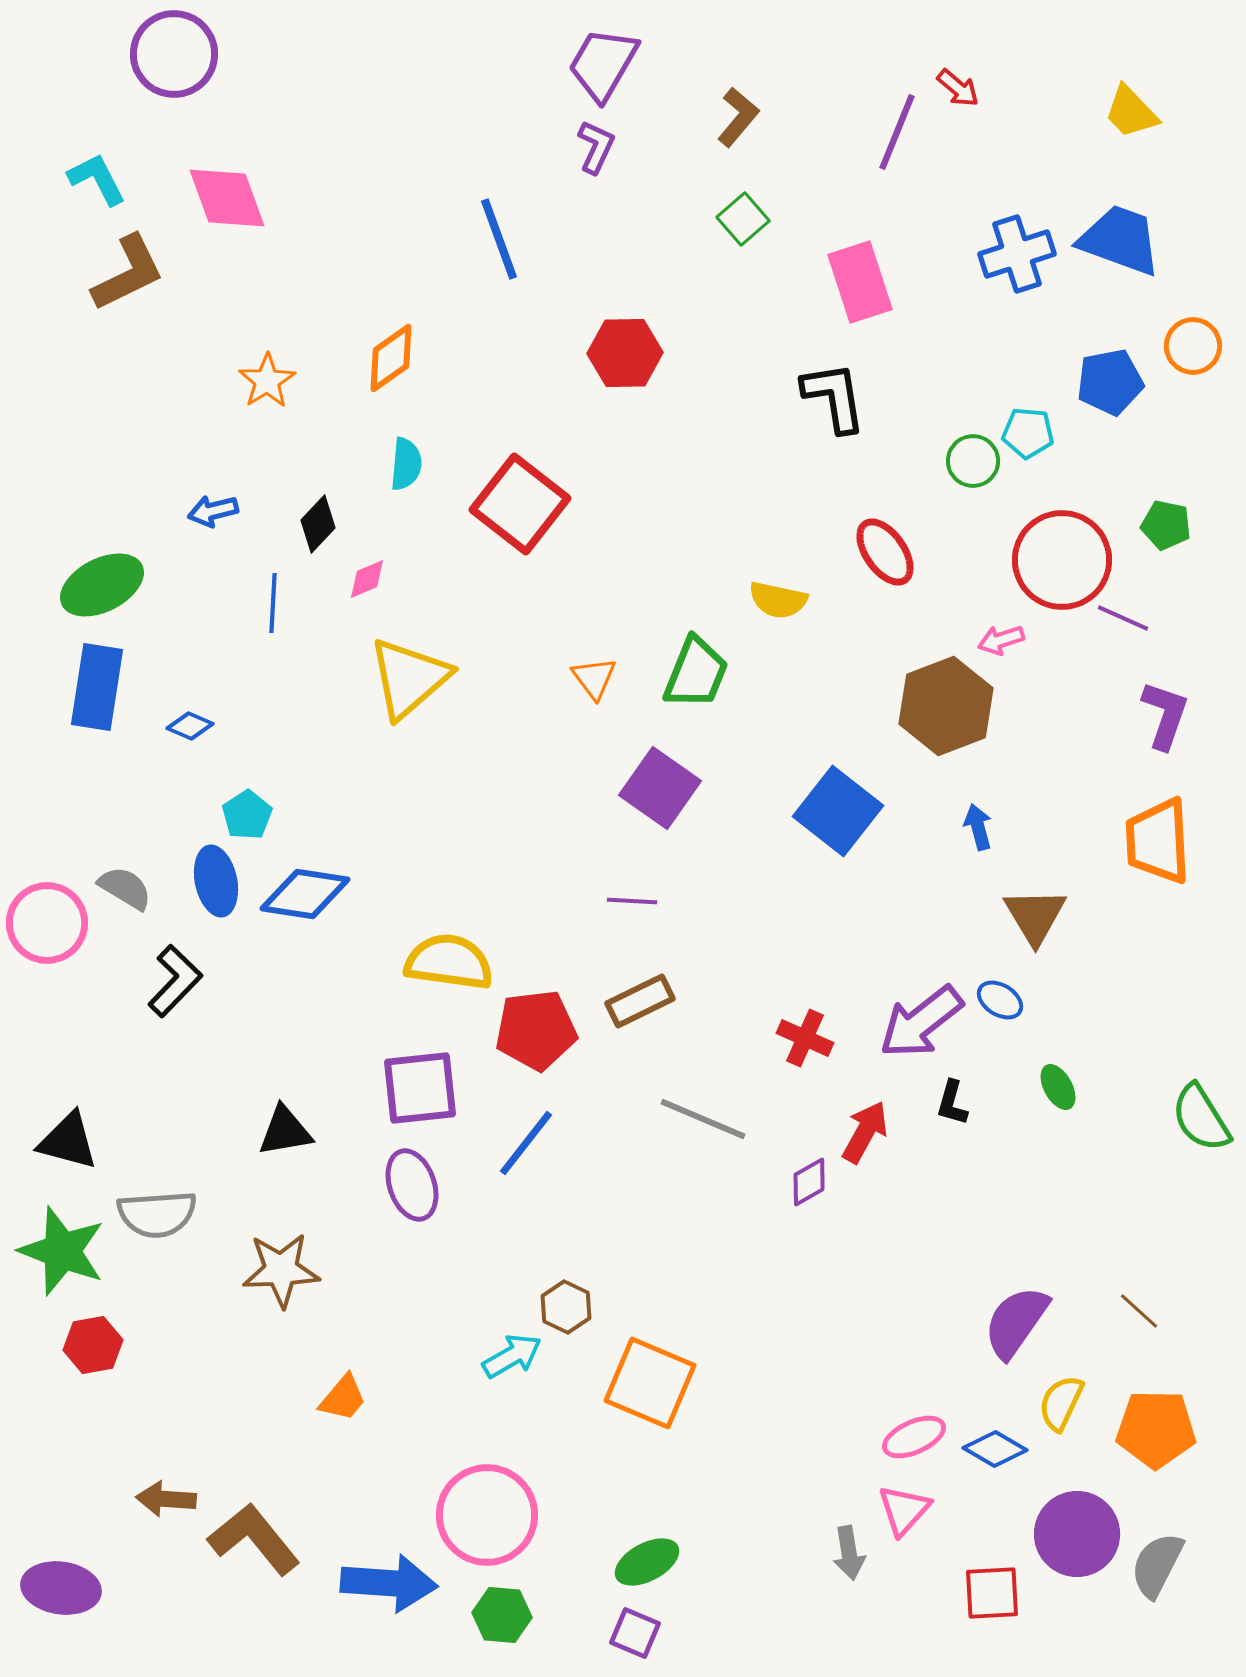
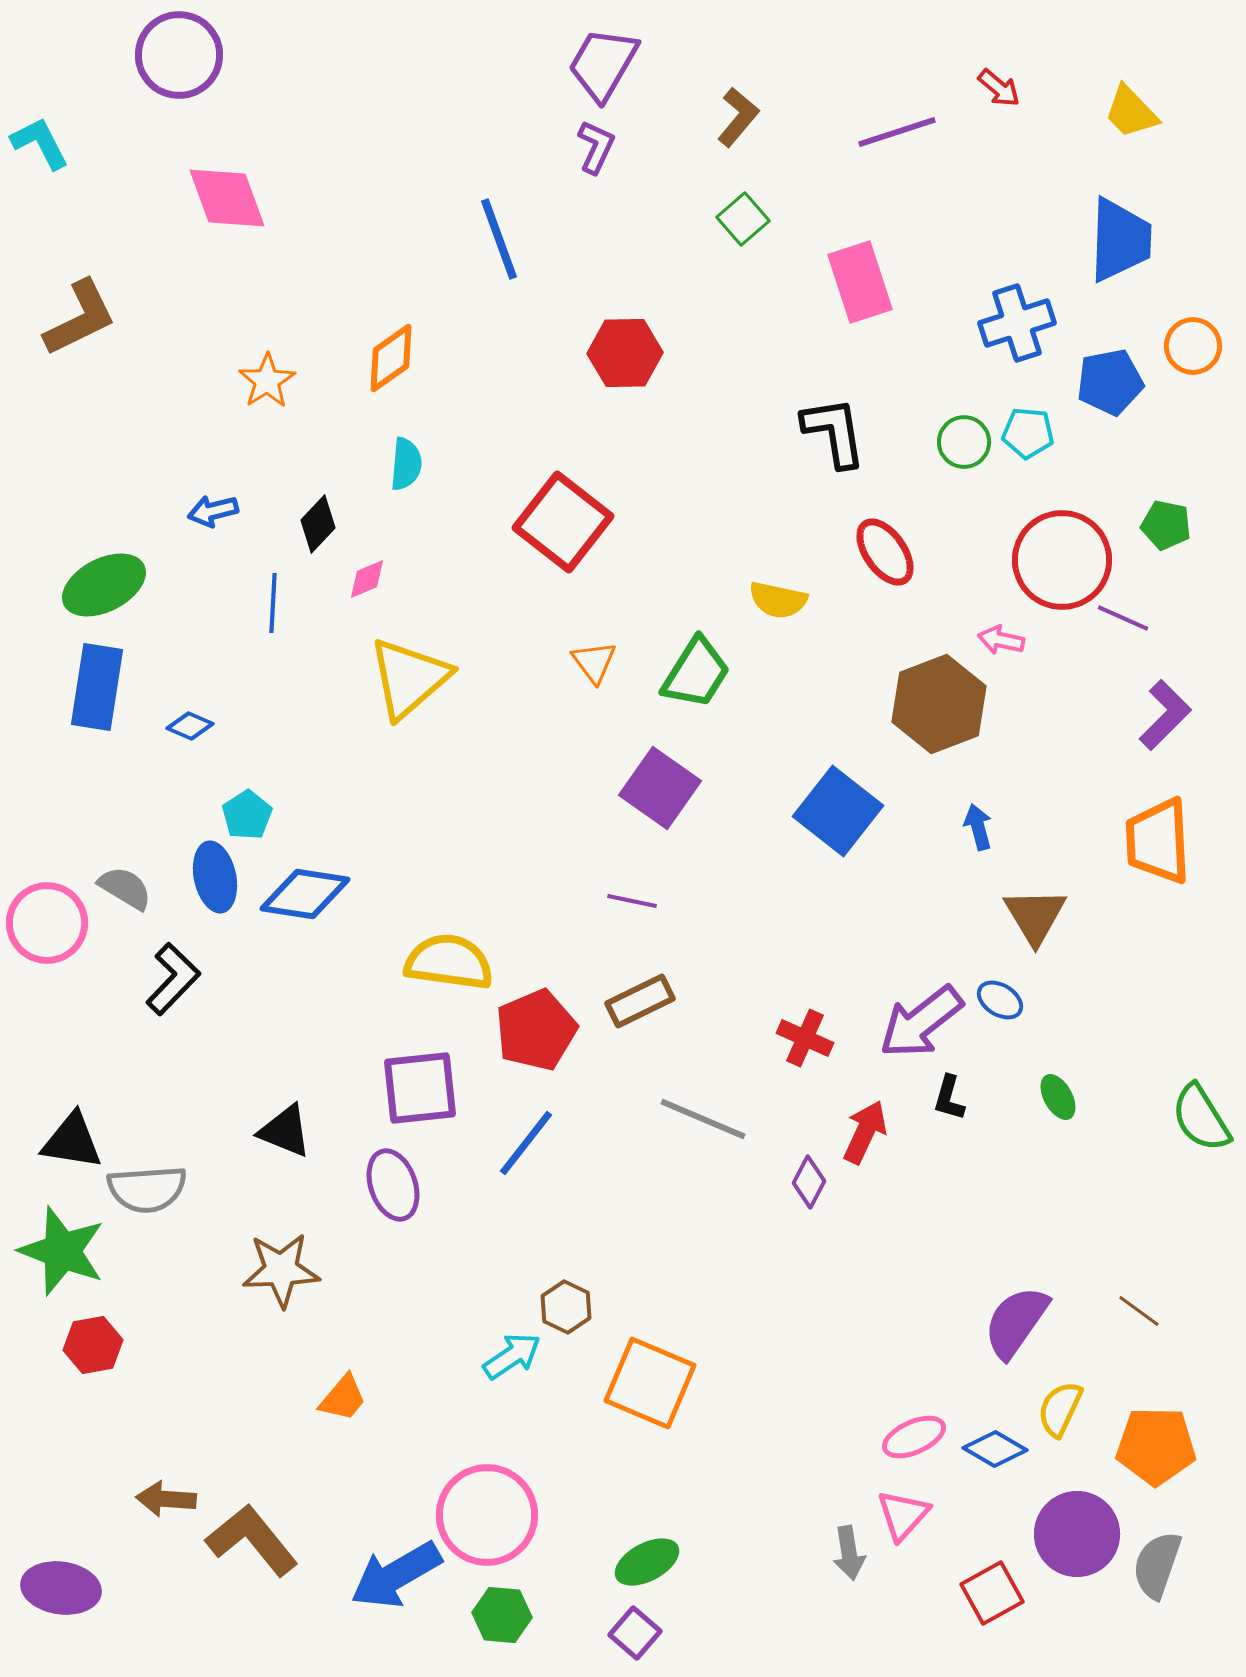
purple circle at (174, 54): moved 5 px right, 1 px down
red arrow at (958, 88): moved 41 px right
purple line at (897, 132): rotated 50 degrees clockwise
cyan L-shape at (97, 179): moved 57 px left, 36 px up
blue trapezoid at (1120, 240): rotated 72 degrees clockwise
blue cross at (1017, 254): moved 69 px down
brown L-shape at (128, 273): moved 48 px left, 45 px down
black L-shape at (834, 397): moved 35 px down
green circle at (973, 461): moved 9 px left, 19 px up
red square at (520, 504): moved 43 px right, 18 px down
green ellipse at (102, 585): moved 2 px right
pink arrow at (1001, 640): rotated 30 degrees clockwise
green trapezoid at (696, 673): rotated 10 degrees clockwise
orange triangle at (594, 678): moved 16 px up
brown hexagon at (946, 706): moved 7 px left, 2 px up
purple L-shape at (1165, 715): rotated 26 degrees clockwise
blue ellipse at (216, 881): moved 1 px left, 4 px up
purple line at (632, 901): rotated 9 degrees clockwise
black L-shape at (175, 981): moved 2 px left, 2 px up
red pentagon at (536, 1030): rotated 16 degrees counterclockwise
green ellipse at (1058, 1087): moved 10 px down
black L-shape at (952, 1103): moved 3 px left, 5 px up
black triangle at (285, 1131): rotated 32 degrees clockwise
red arrow at (865, 1132): rotated 4 degrees counterclockwise
black triangle at (68, 1141): moved 4 px right; rotated 6 degrees counterclockwise
purple diamond at (809, 1182): rotated 33 degrees counterclockwise
purple ellipse at (412, 1185): moved 19 px left
gray semicircle at (157, 1214): moved 10 px left, 25 px up
brown line at (1139, 1311): rotated 6 degrees counterclockwise
cyan arrow at (512, 1356): rotated 4 degrees counterclockwise
yellow semicircle at (1061, 1403): moved 1 px left, 6 px down
orange pentagon at (1156, 1429): moved 17 px down
pink triangle at (904, 1510): moved 1 px left, 5 px down
brown L-shape at (254, 1539): moved 2 px left, 1 px down
gray semicircle at (1157, 1565): rotated 8 degrees counterclockwise
blue arrow at (389, 1583): moved 7 px right, 8 px up; rotated 146 degrees clockwise
red square at (992, 1593): rotated 26 degrees counterclockwise
purple square at (635, 1633): rotated 18 degrees clockwise
